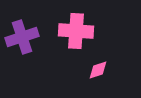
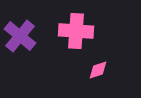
purple cross: moved 2 px left, 1 px up; rotated 32 degrees counterclockwise
